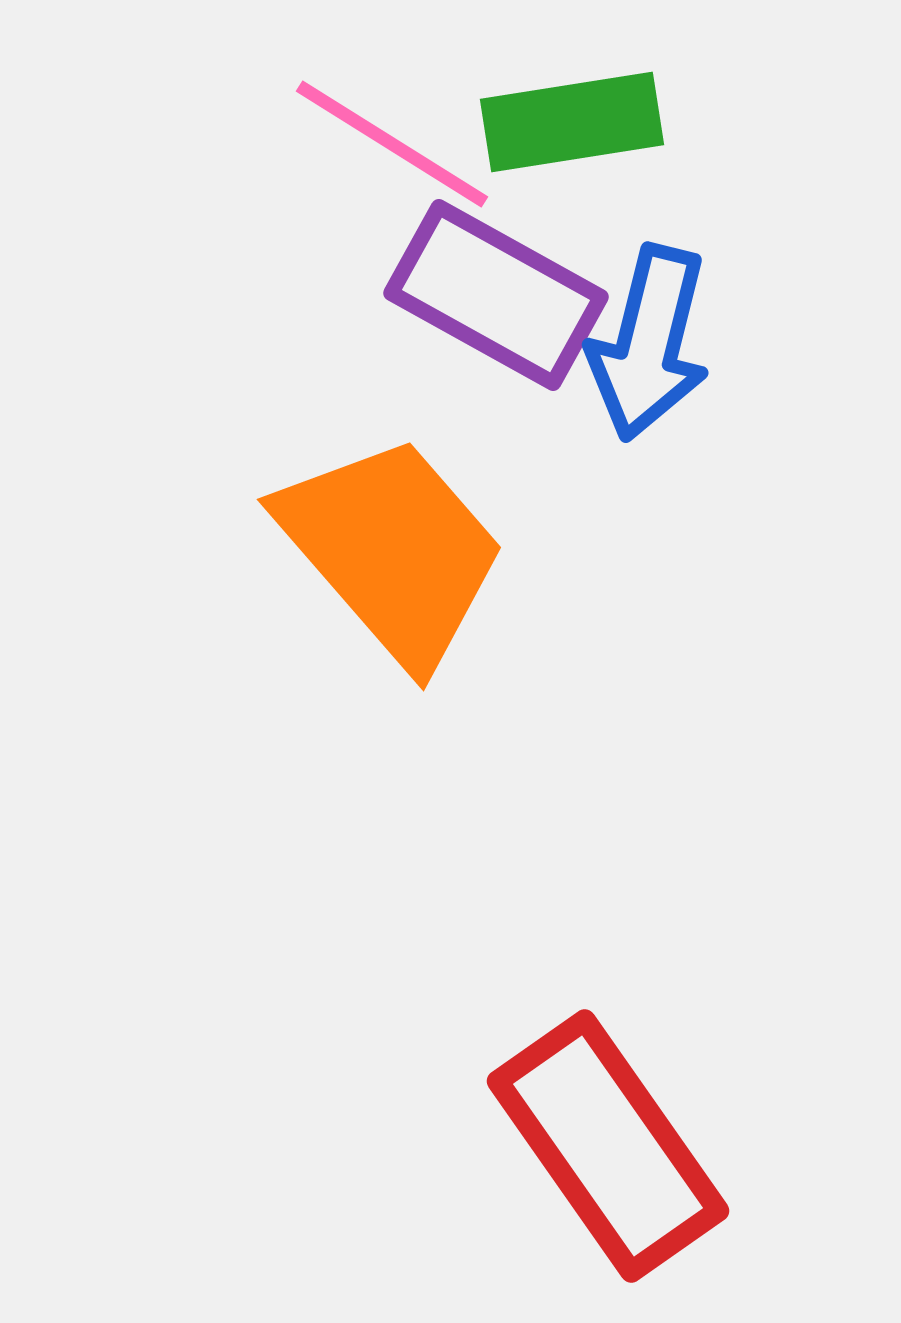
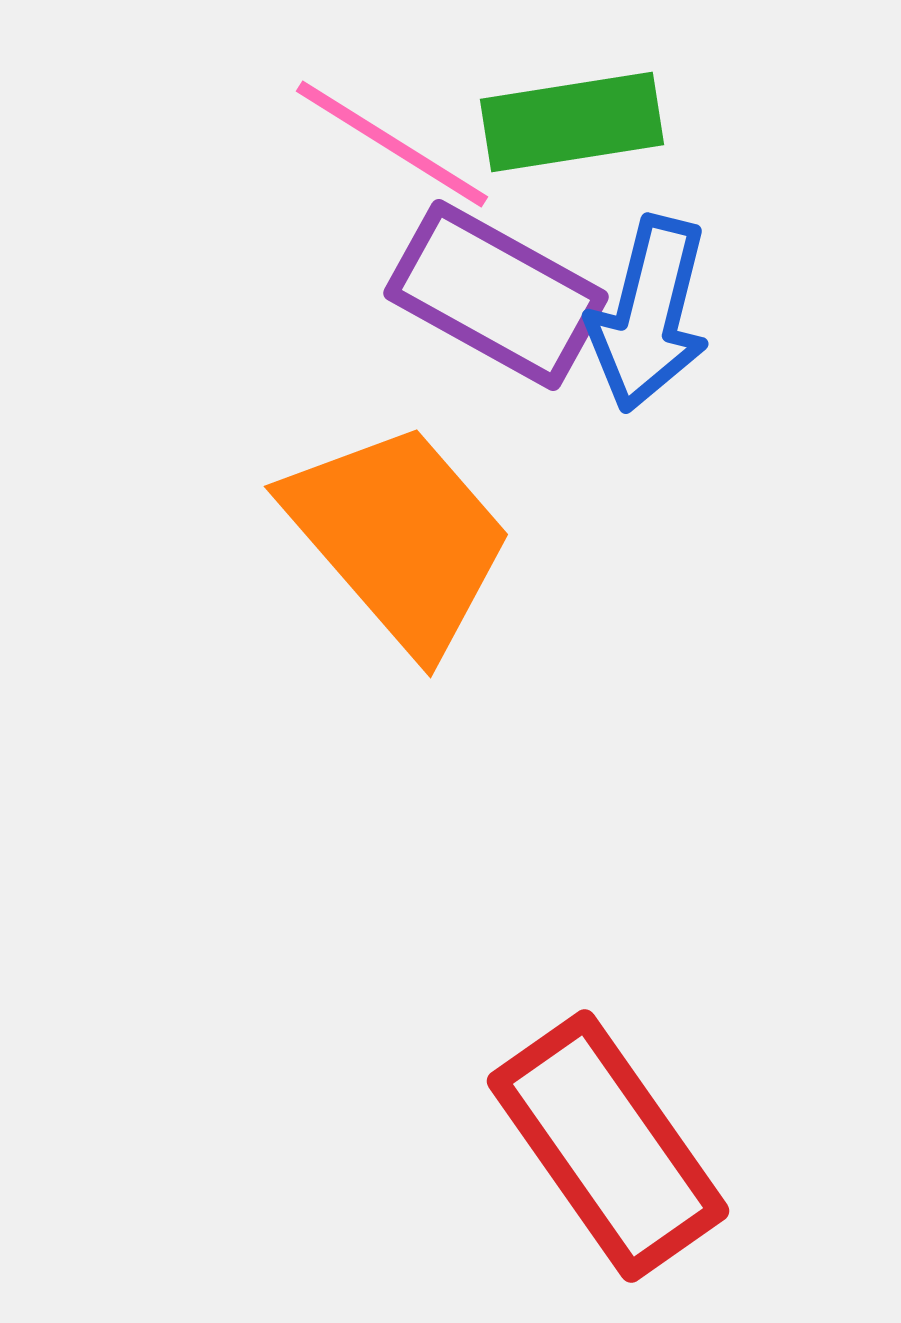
blue arrow: moved 29 px up
orange trapezoid: moved 7 px right, 13 px up
